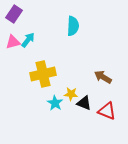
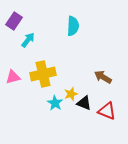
purple rectangle: moved 7 px down
pink triangle: moved 35 px down
yellow star: rotated 24 degrees counterclockwise
